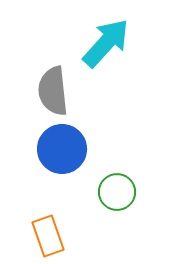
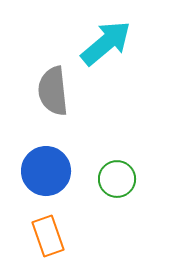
cyan arrow: rotated 8 degrees clockwise
blue circle: moved 16 px left, 22 px down
green circle: moved 13 px up
